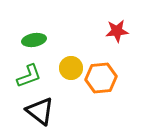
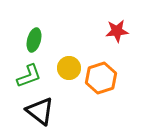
green ellipse: rotated 65 degrees counterclockwise
yellow circle: moved 2 px left
orange hexagon: rotated 12 degrees counterclockwise
